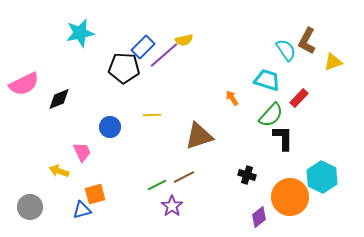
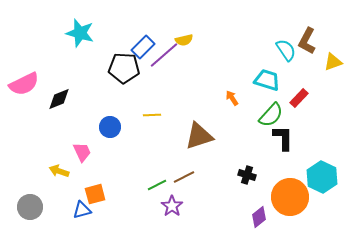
cyan star: rotated 28 degrees clockwise
